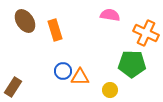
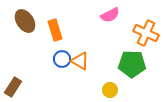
pink semicircle: rotated 144 degrees clockwise
blue circle: moved 1 px left, 12 px up
orange triangle: moved 16 px up; rotated 30 degrees clockwise
